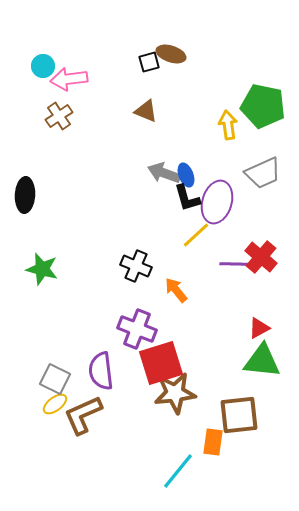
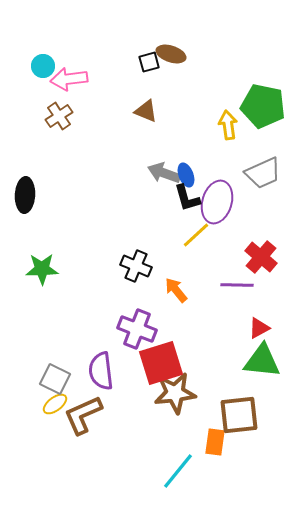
purple line: moved 1 px right, 21 px down
green star: rotated 16 degrees counterclockwise
orange rectangle: moved 2 px right
